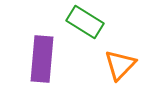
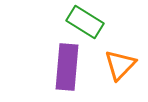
purple rectangle: moved 25 px right, 8 px down
